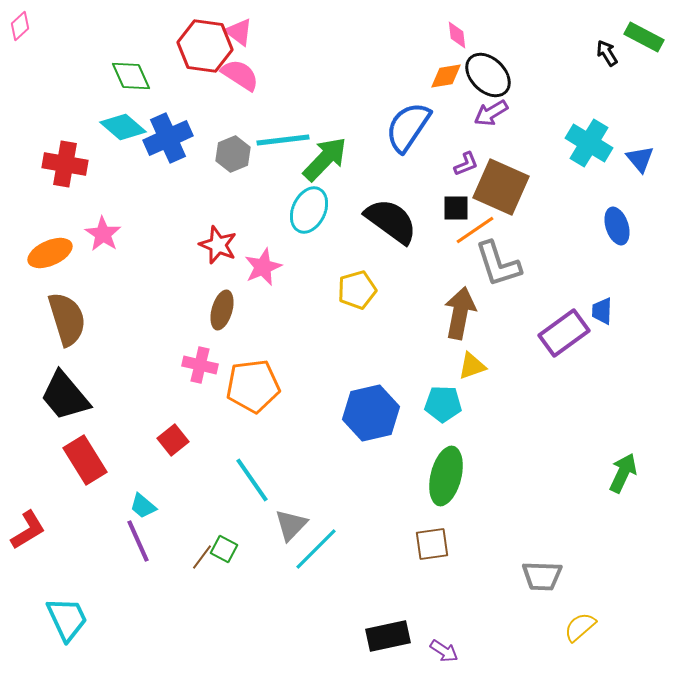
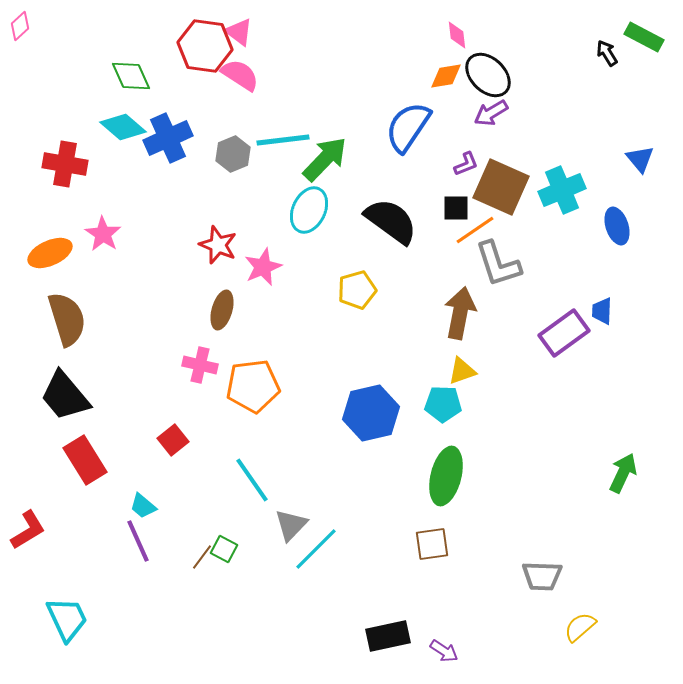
cyan cross at (589, 143): moved 27 px left, 47 px down; rotated 36 degrees clockwise
yellow triangle at (472, 366): moved 10 px left, 5 px down
